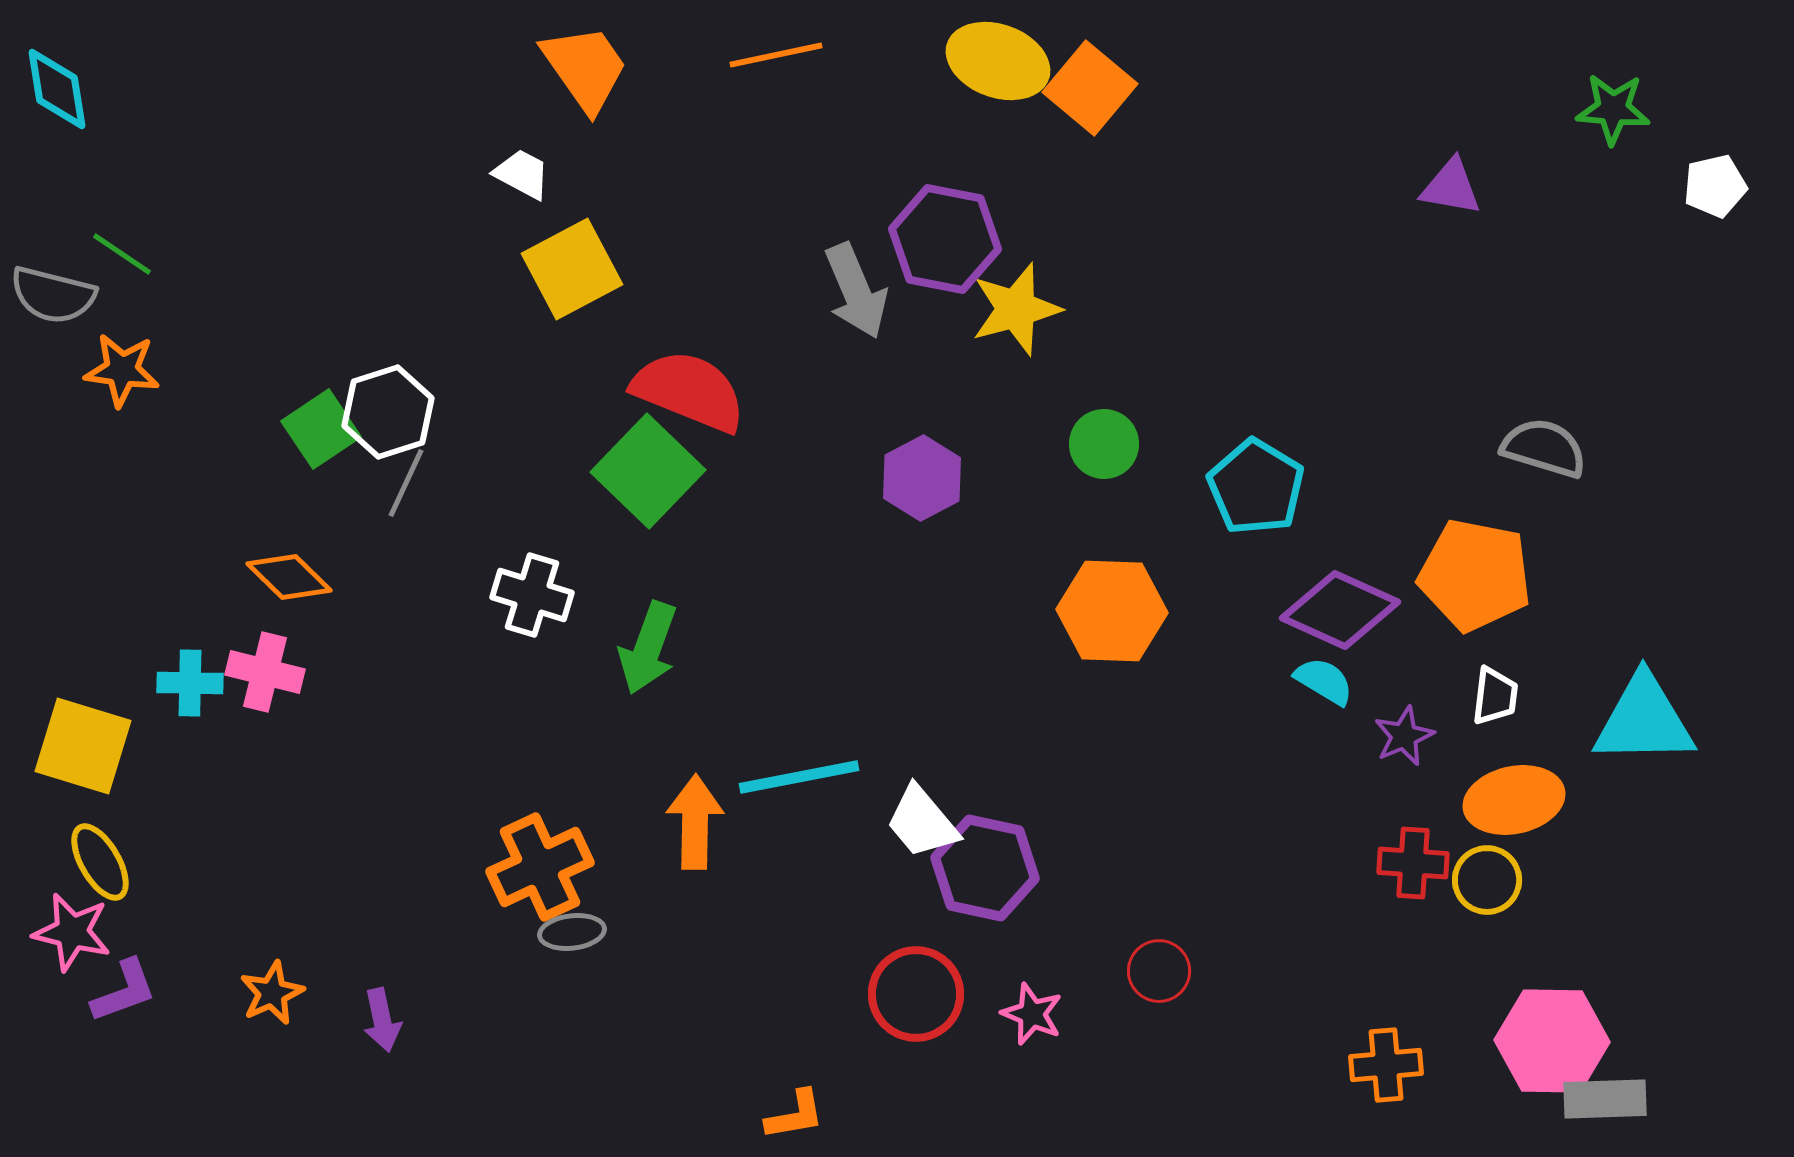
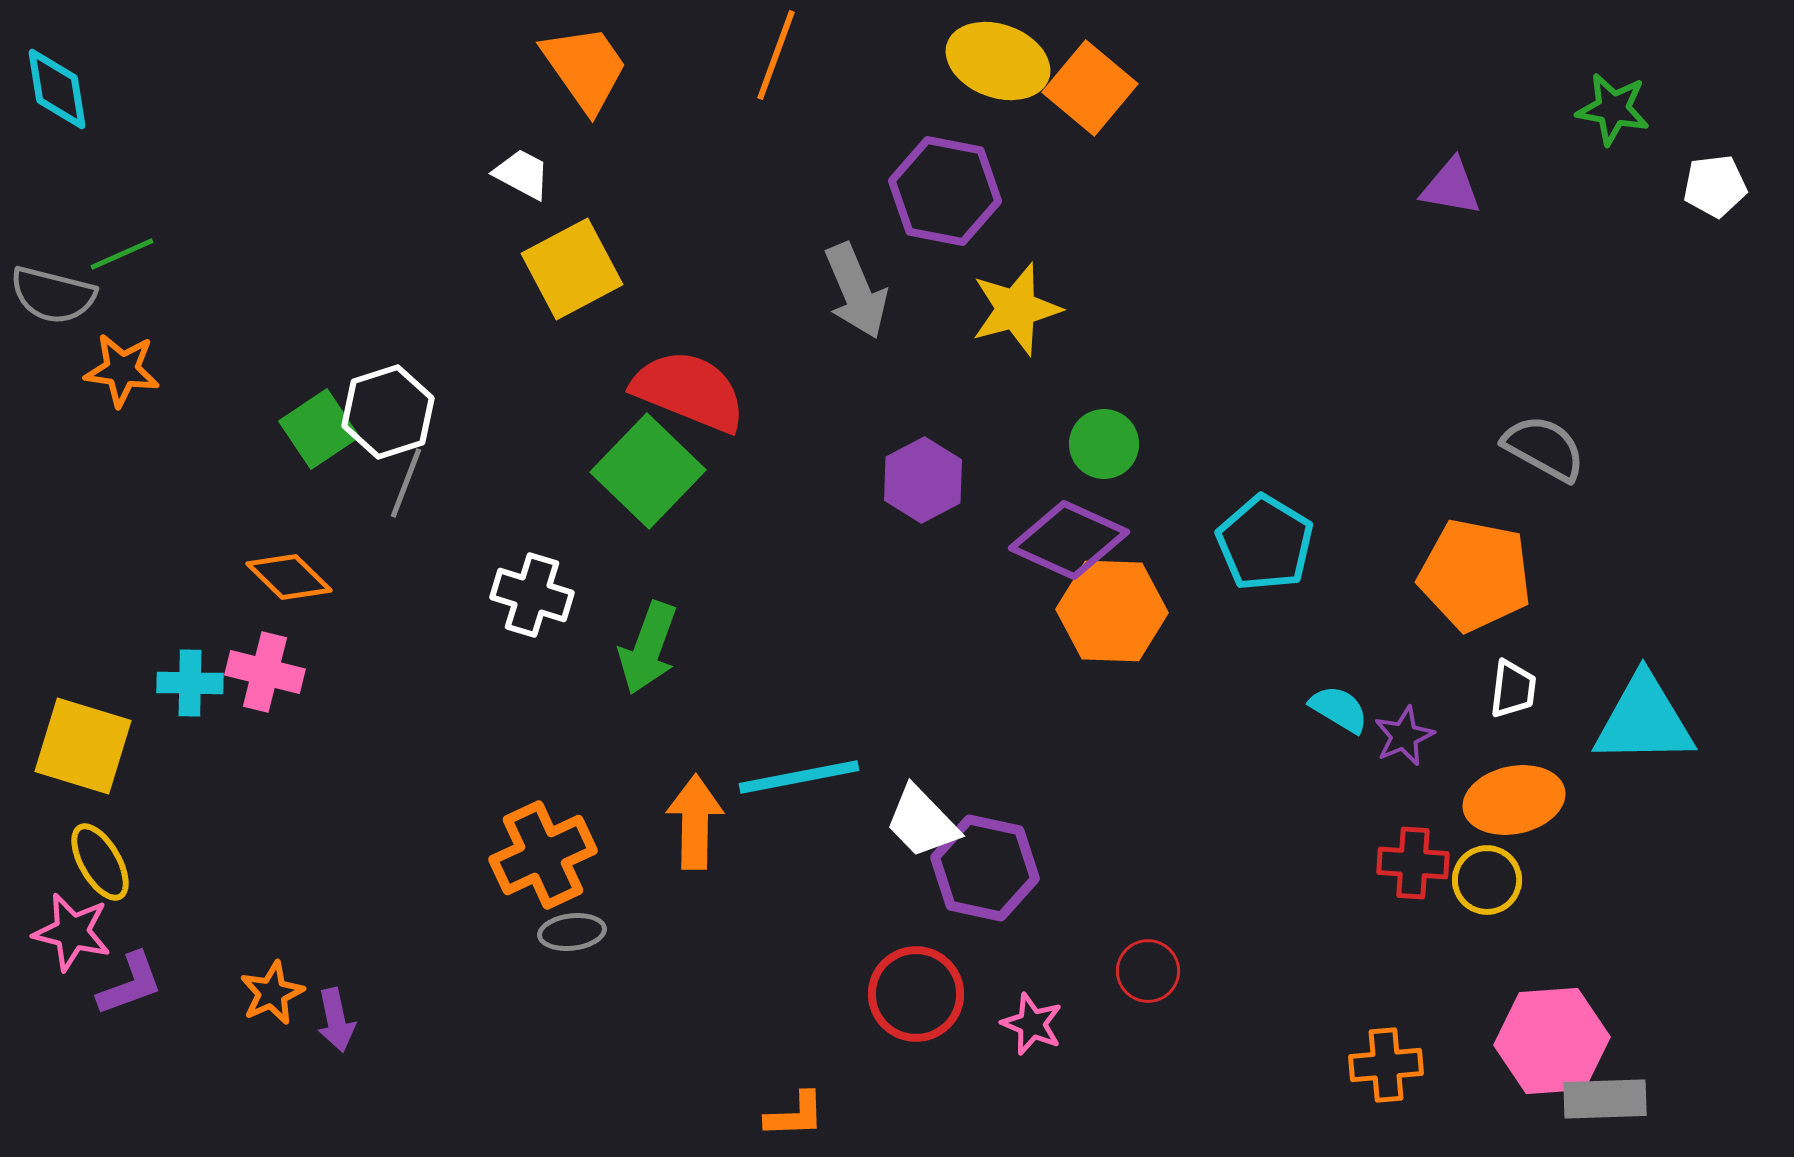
orange line at (776, 55): rotated 58 degrees counterclockwise
green star at (1613, 109): rotated 6 degrees clockwise
white pentagon at (1715, 186): rotated 6 degrees clockwise
purple hexagon at (945, 239): moved 48 px up
green line at (122, 254): rotated 58 degrees counterclockwise
green square at (321, 429): moved 2 px left
gray semicircle at (1544, 448): rotated 12 degrees clockwise
purple hexagon at (922, 478): moved 1 px right, 2 px down
gray line at (406, 483): rotated 4 degrees counterclockwise
cyan pentagon at (1256, 487): moved 9 px right, 56 px down
purple diamond at (1340, 610): moved 271 px left, 70 px up
cyan semicircle at (1324, 681): moved 15 px right, 28 px down
white trapezoid at (1495, 696): moved 18 px right, 7 px up
white trapezoid at (922, 822): rotated 4 degrees counterclockwise
orange cross at (540, 867): moved 3 px right, 12 px up
red circle at (1159, 971): moved 11 px left
purple L-shape at (124, 991): moved 6 px right, 7 px up
pink star at (1032, 1014): moved 10 px down
purple arrow at (382, 1020): moved 46 px left
pink hexagon at (1552, 1041): rotated 5 degrees counterclockwise
orange L-shape at (795, 1115): rotated 8 degrees clockwise
